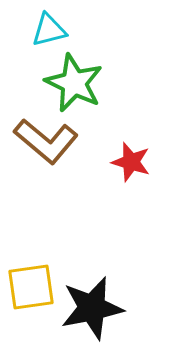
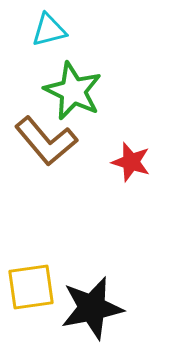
green star: moved 1 px left, 8 px down
brown L-shape: rotated 10 degrees clockwise
